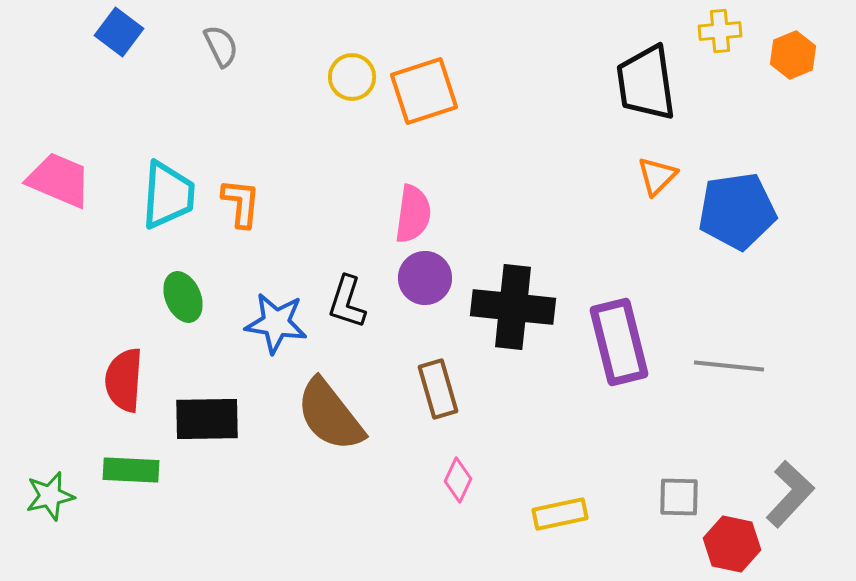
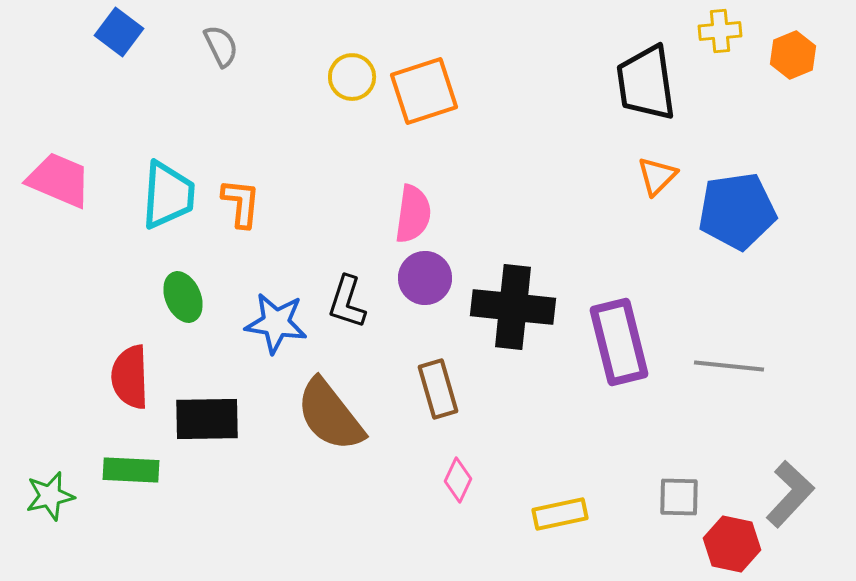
red semicircle: moved 6 px right, 3 px up; rotated 6 degrees counterclockwise
